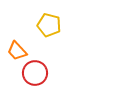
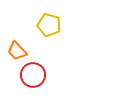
red circle: moved 2 px left, 2 px down
